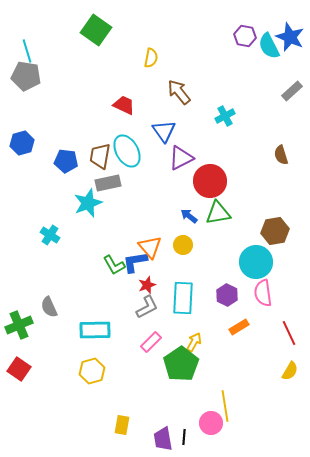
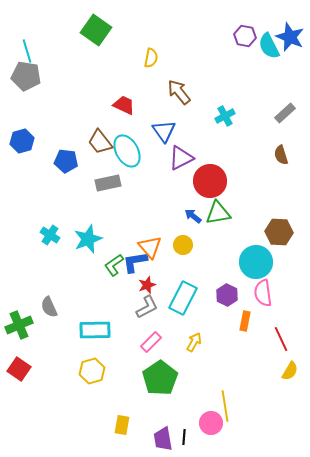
gray rectangle at (292, 91): moved 7 px left, 22 px down
blue hexagon at (22, 143): moved 2 px up
brown trapezoid at (100, 156): moved 14 px up; rotated 48 degrees counterclockwise
cyan star at (88, 203): moved 36 px down
blue arrow at (189, 216): moved 4 px right
brown hexagon at (275, 231): moved 4 px right, 1 px down; rotated 12 degrees clockwise
green L-shape at (114, 265): rotated 85 degrees clockwise
cyan rectangle at (183, 298): rotated 24 degrees clockwise
orange rectangle at (239, 327): moved 6 px right, 6 px up; rotated 48 degrees counterclockwise
red line at (289, 333): moved 8 px left, 6 px down
green pentagon at (181, 364): moved 21 px left, 14 px down
